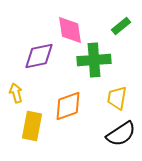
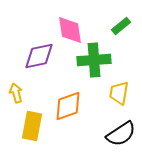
yellow trapezoid: moved 2 px right, 5 px up
